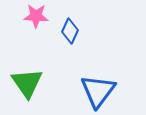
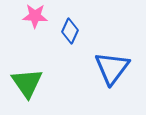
pink star: moved 1 px left
blue triangle: moved 14 px right, 23 px up
